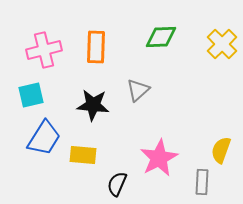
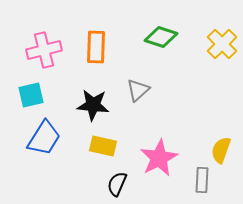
green diamond: rotated 20 degrees clockwise
yellow rectangle: moved 20 px right, 9 px up; rotated 8 degrees clockwise
gray rectangle: moved 2 px up
